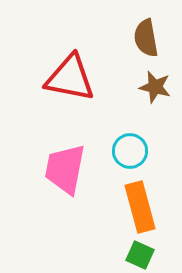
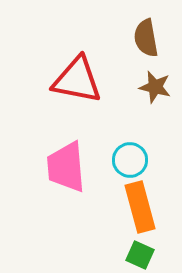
red triangle: moved 7 px right, 2 px down
cyan circle: moved 9 px down
pink trapezoid: moved 1 px right, 2 px up; rotated 16 degrees counterclockwise
